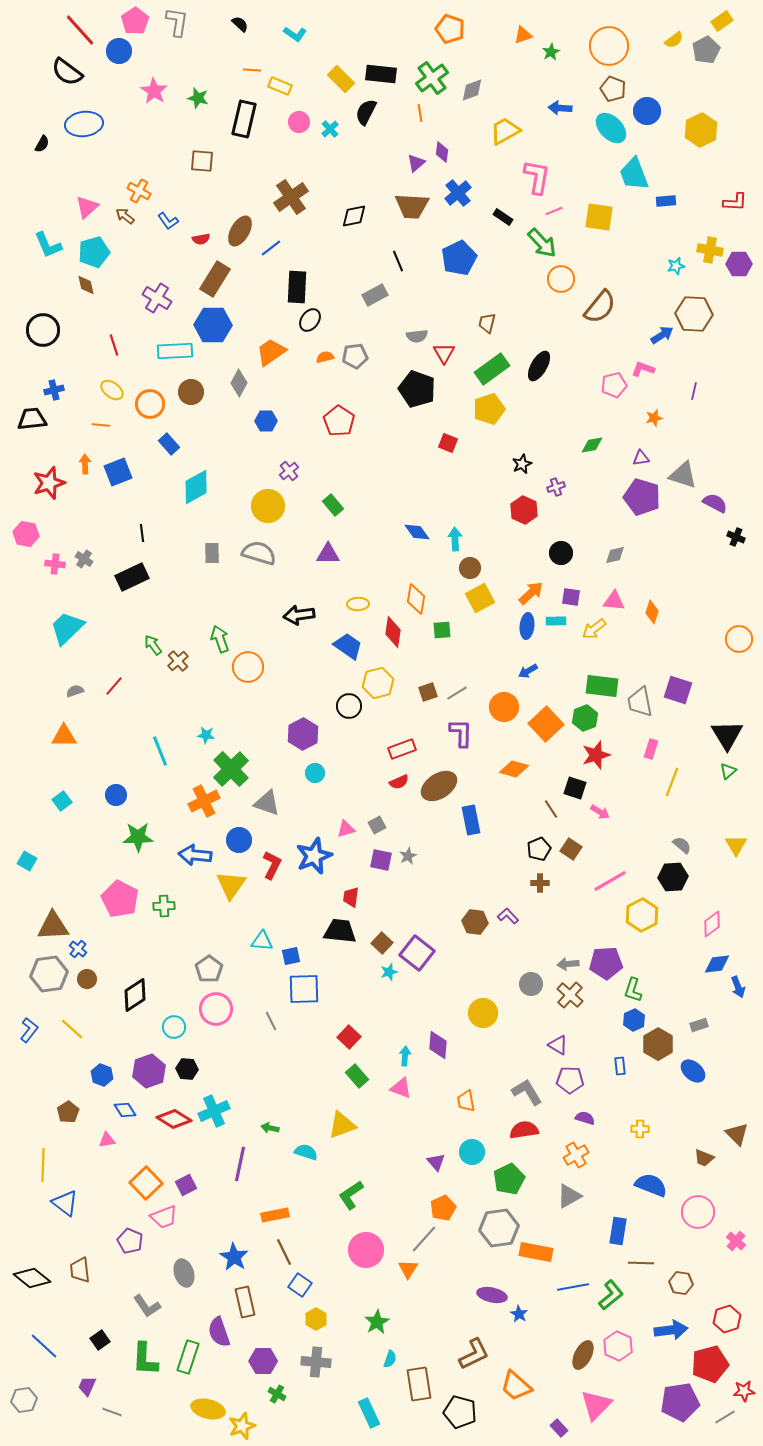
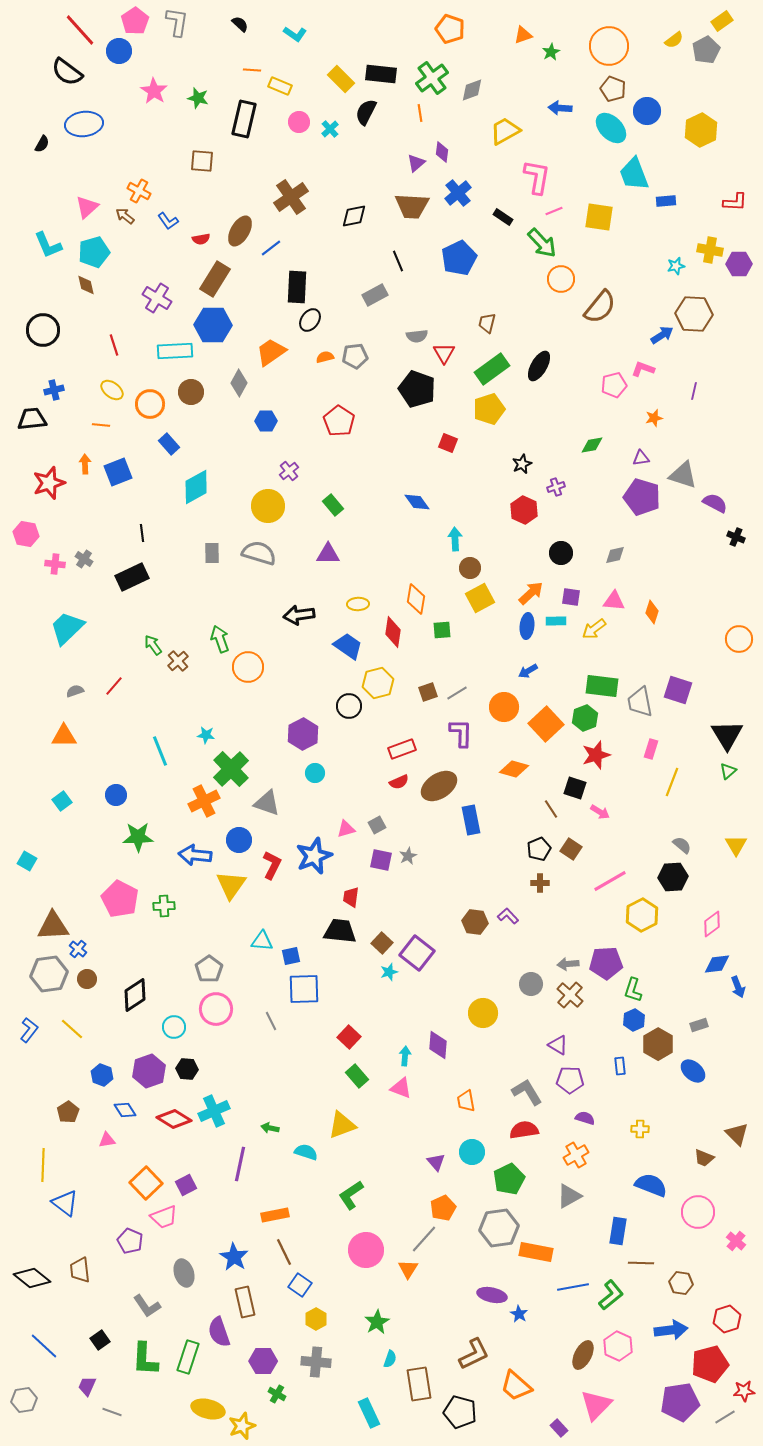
blue diamond at (417, 532): moved 30 px up
